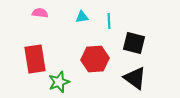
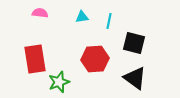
cyan line: rotated 14 degrees clockwise
